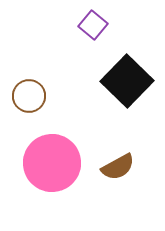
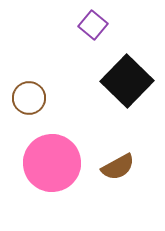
brown circle: moved 2 px down
